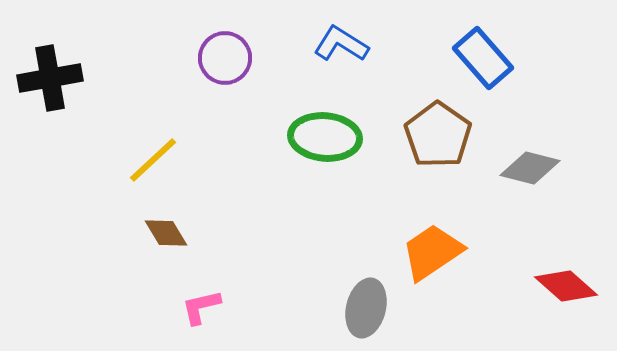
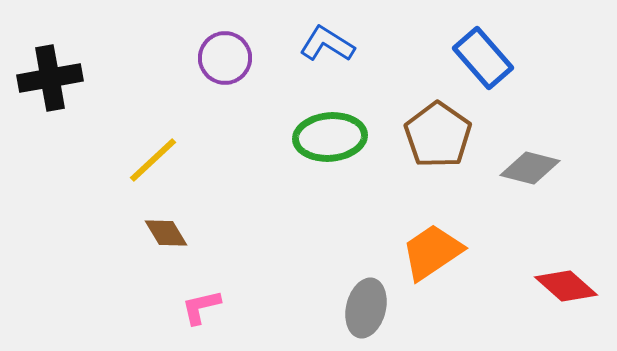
blue L-shape: moved 14 px left
green ellipse: moved 5 px right; rotated 10 degrees counterclockwise
